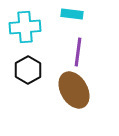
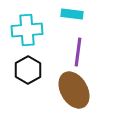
cyan cross: moved 2 px right, 3 px down
